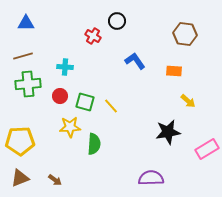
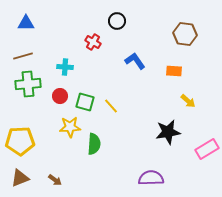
red cross: moved 6 px down
